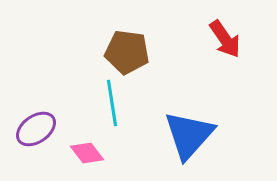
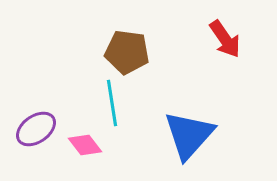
pink diamond: moved 2 px left, 8 px up
